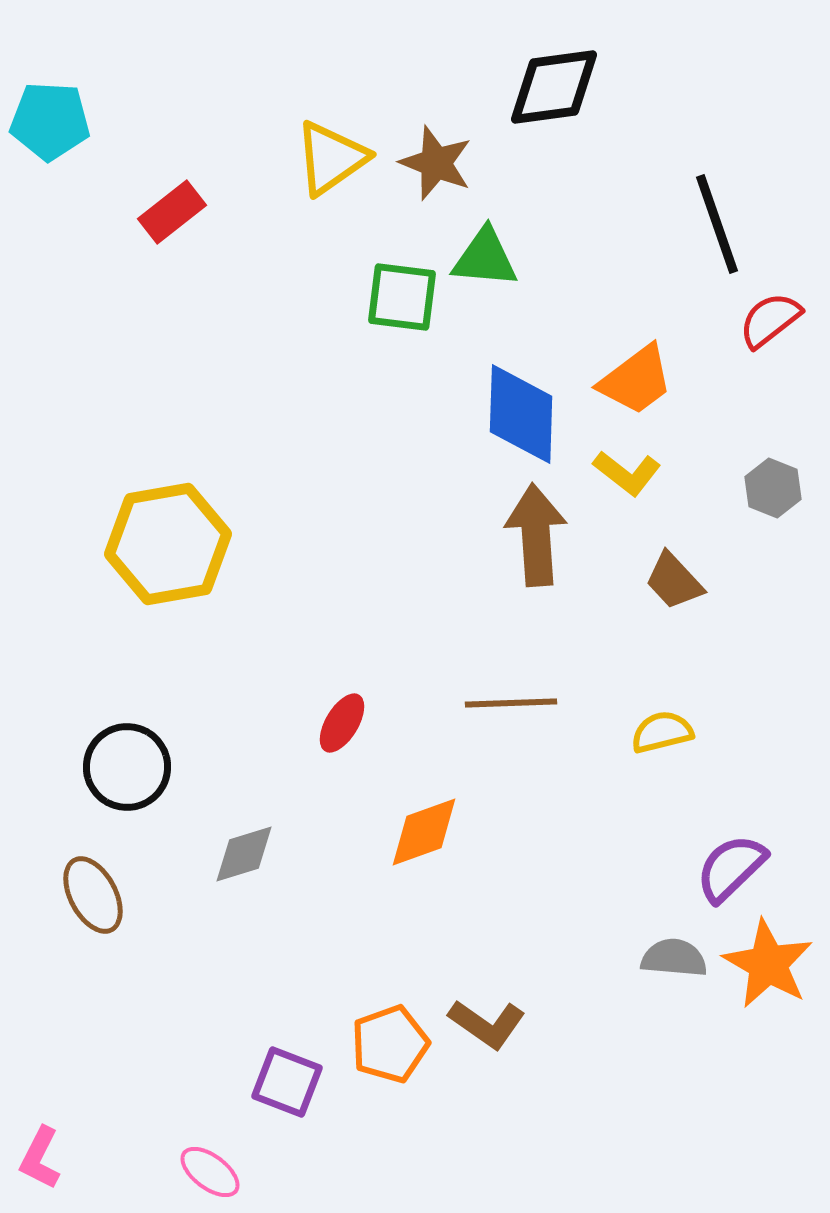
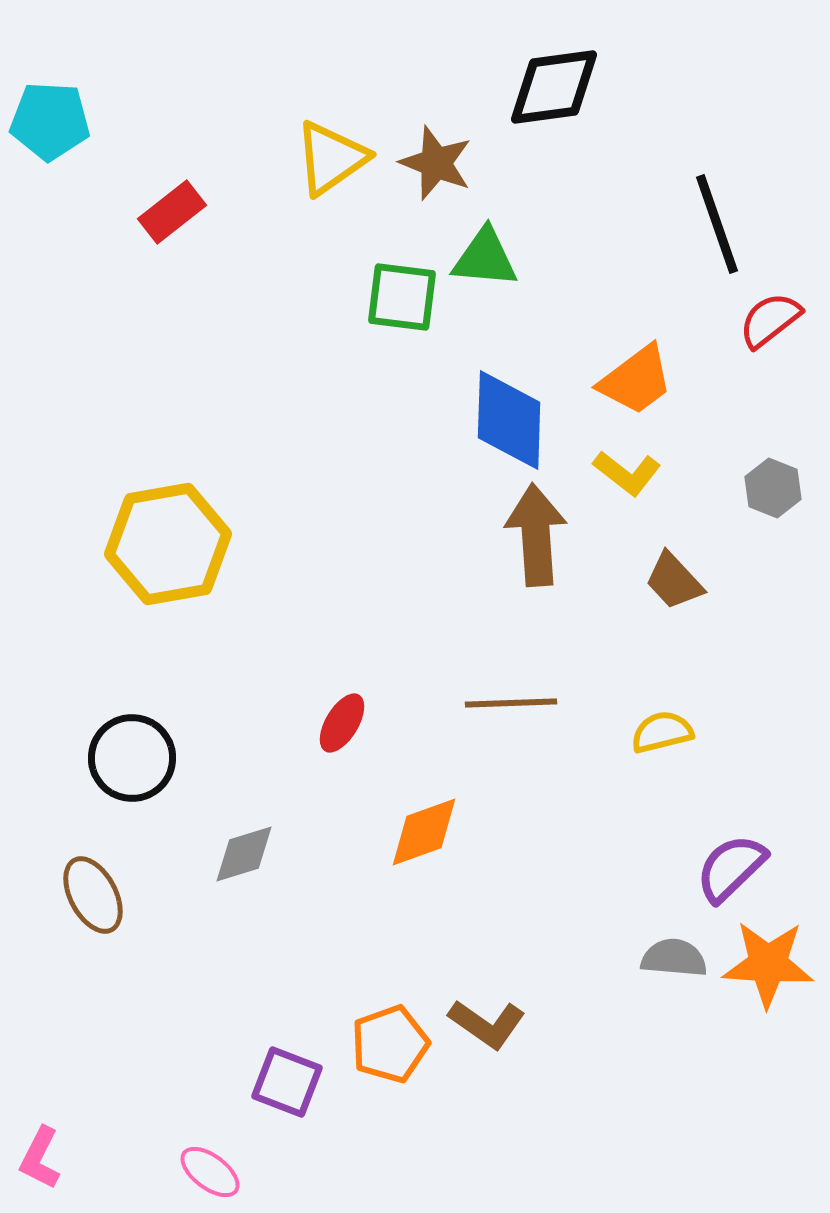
blue diamond: moved 12 px left, 6 px down
black circle: moved 5 px right, 9 px up
orange star: rotated 26 degrees counterclockwise
